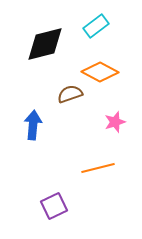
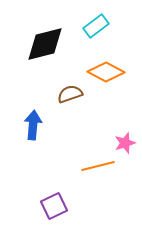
orange diamond: moved 6 px right
pink star: moved 10 px right, 21 px down
orange line: moved 2 px up
